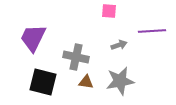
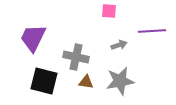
black square: moved 1 px right, 1 px up
